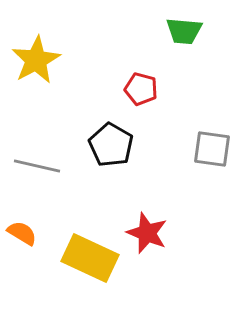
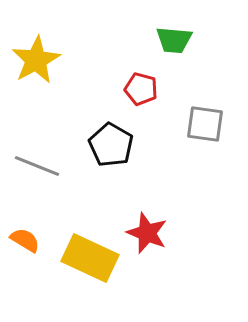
green trapezoid: moved 10 px left, 9 px down
gray square: moved 7 px left, 25 px up
gray line: rotated 9 degrees clockwise
orange semicircle: moved 3 px right, 7 px down
